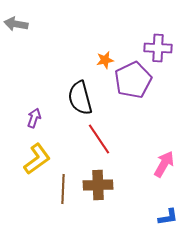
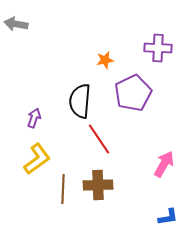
purple pentagon: moved 13 px down
black semicircle: moved 3 px down; rotated 20 degrees clockwise
